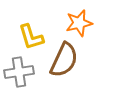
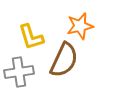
orange star: moved 1 px right, 3 px down
